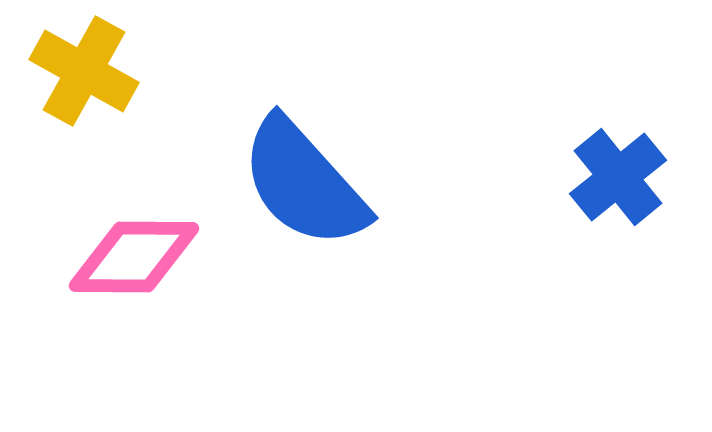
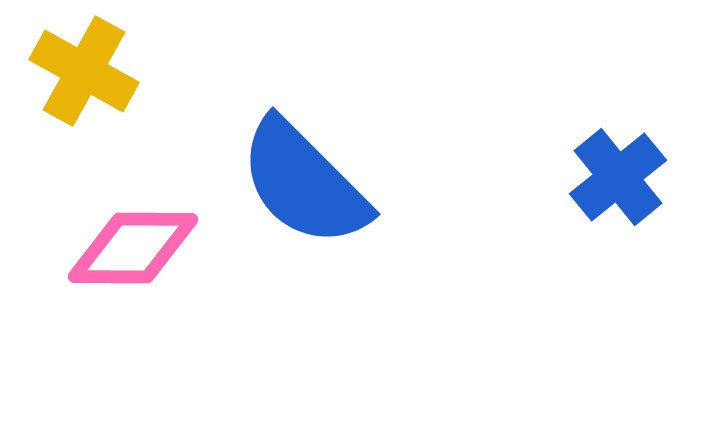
blue semicircle: rotated 3 degrees counterclockwise
pink diamond: moved 1 px left, 9 px up
